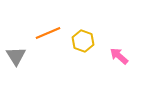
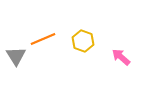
orange line: moved 5 px left, 6 px down
pink arrow: moved 2 px right, 1 px down
